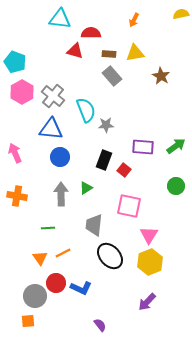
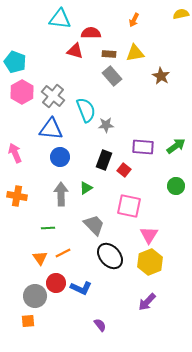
gray trapezoid: rotated 130 degrees clockwise
